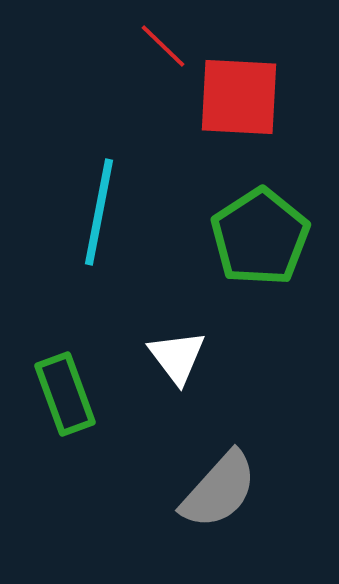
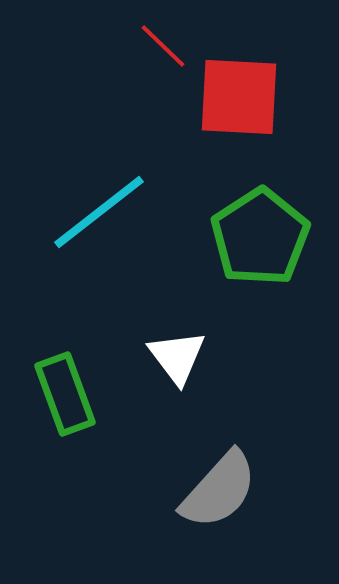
cyan line: rotated 41 degrees clockwise
